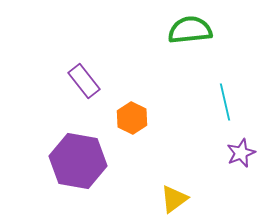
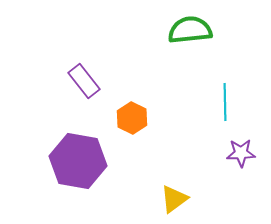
cyan line: rotated 12 degrees clockwise
purple star: rotated 20 degrees clockwise
